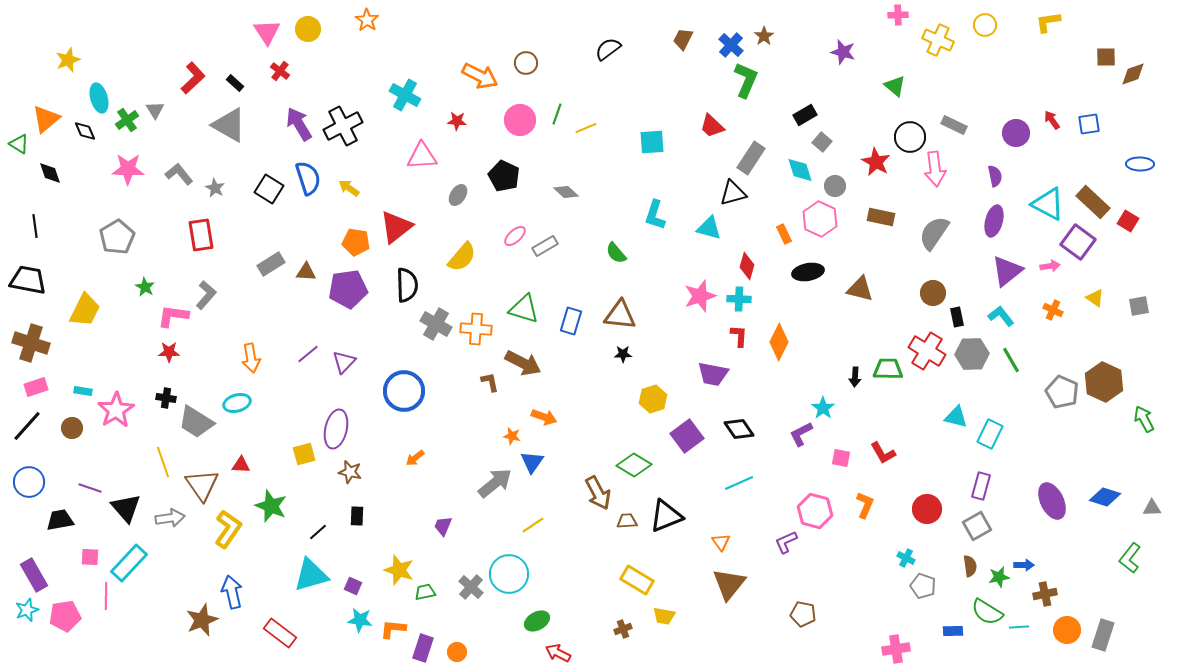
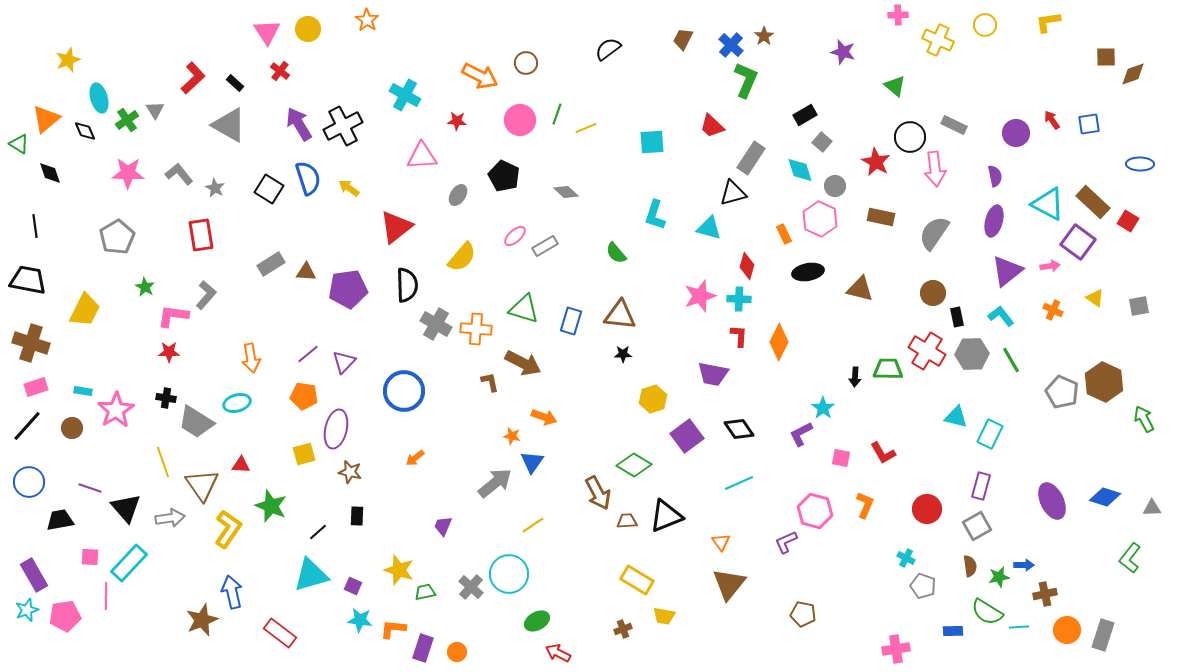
pink star at (128, 169): moved 4 px down
orange pentagon at (356, 242): moved 52 px left, 154 px down
